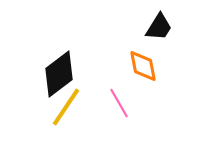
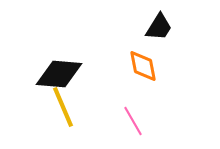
black diamond: rotated 42 degrees clockwise
pink line: moved 14 px right, 18 px down
yellow line: moved 3 px left; rotated 57 degrees counterclockwise
